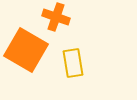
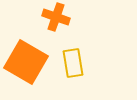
orange square: moved 12 px down
